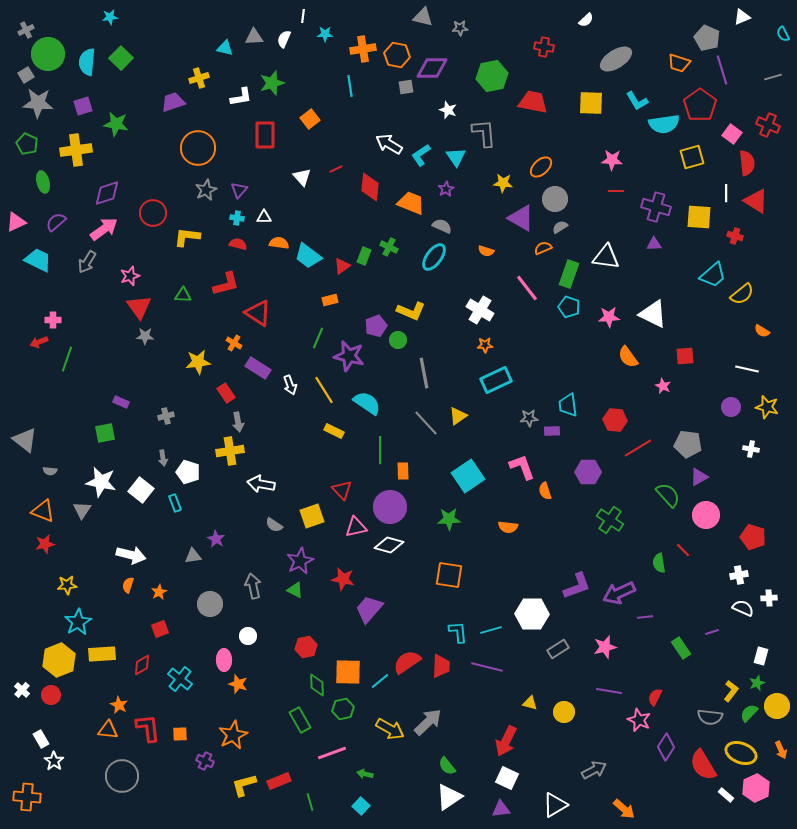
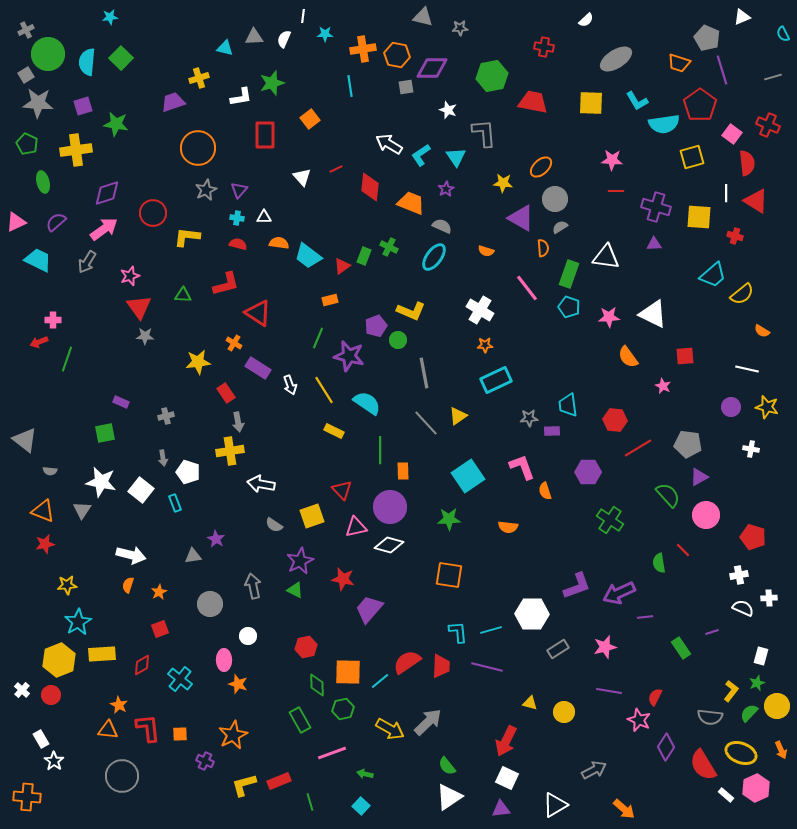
orange semicircle at (543, 248): rotated 108 degrees clockwise
